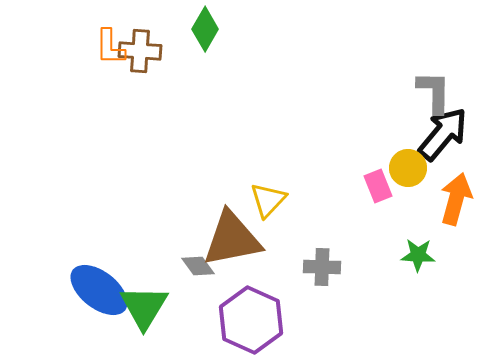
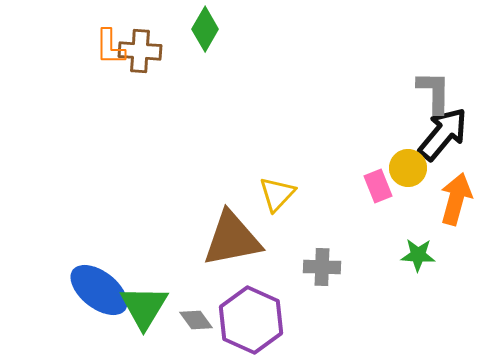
yellow triangle: moved 9 px right, 6 px up
gray diamond: moved 2 px left, 54 px down
